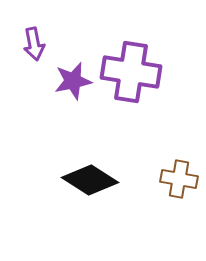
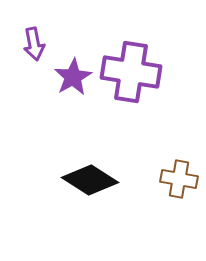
purple star: moved 4 px up; rotated 18 degrees counterclockwise
